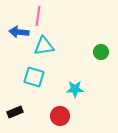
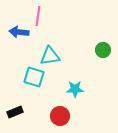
cyan triangle: moved 6 px right, 10 px down
green circle: moved 2 px right, 2 px up
